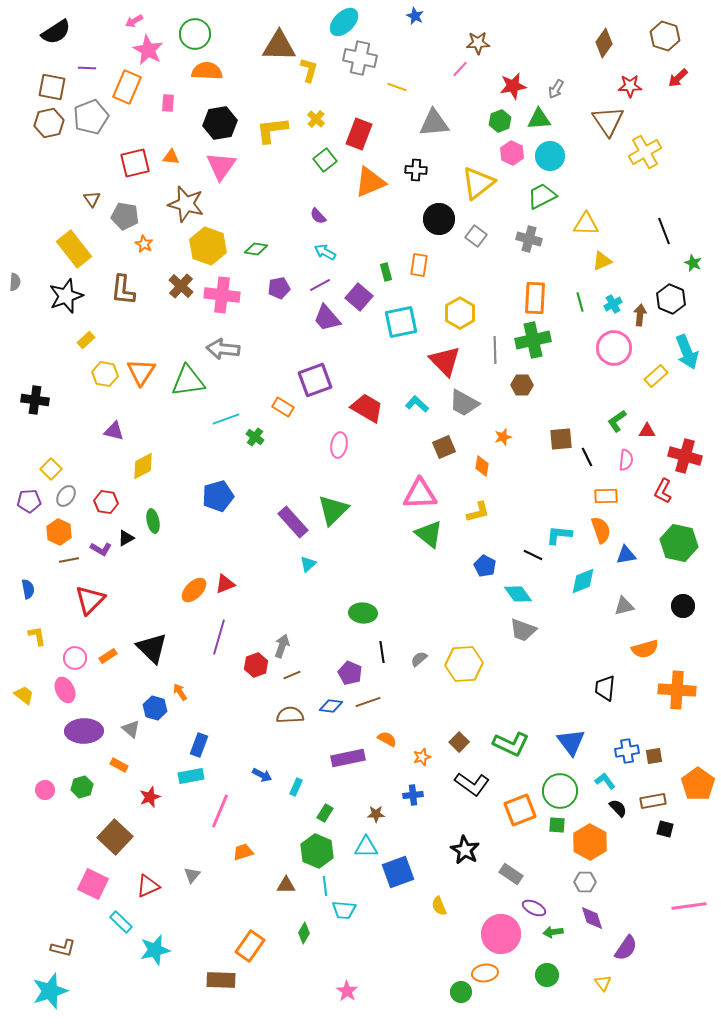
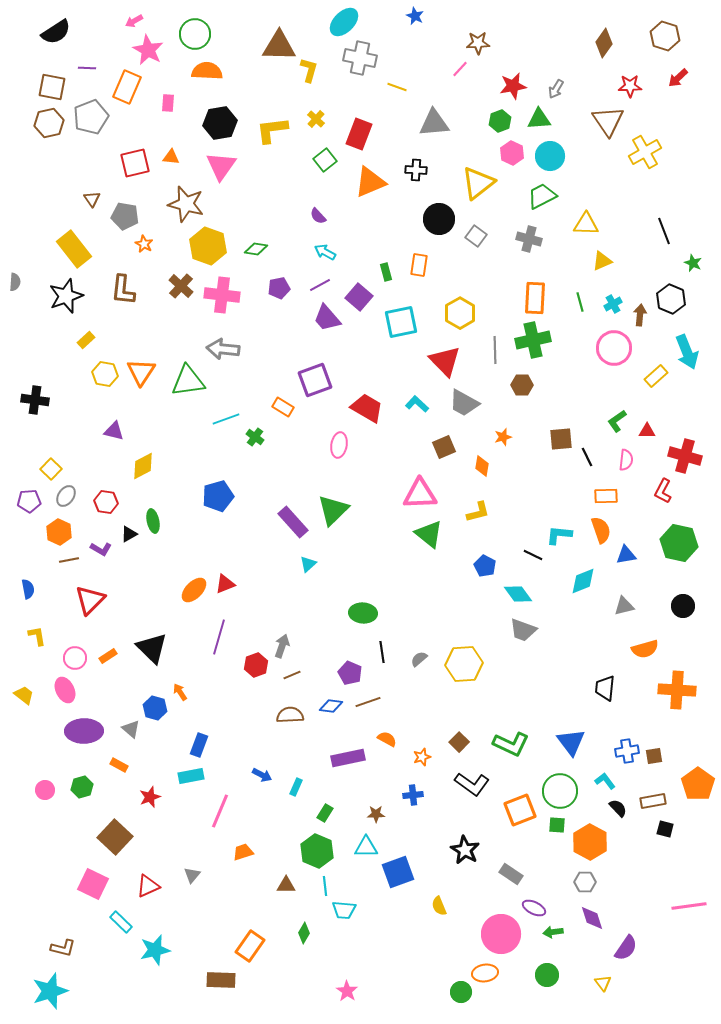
black triangle at (126, 538): moved 3 px right, 4 px up
